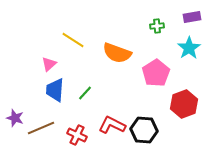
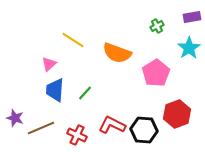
green cross: rotated 24 degrees counterclockwise
red hexagon: moved 7 px left, 10 px down
